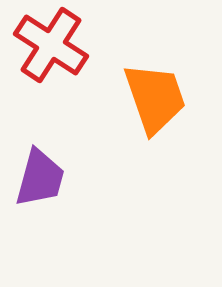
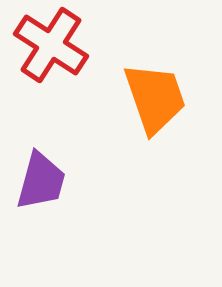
purple trapezoid: moved 1 px right, 3 px down
